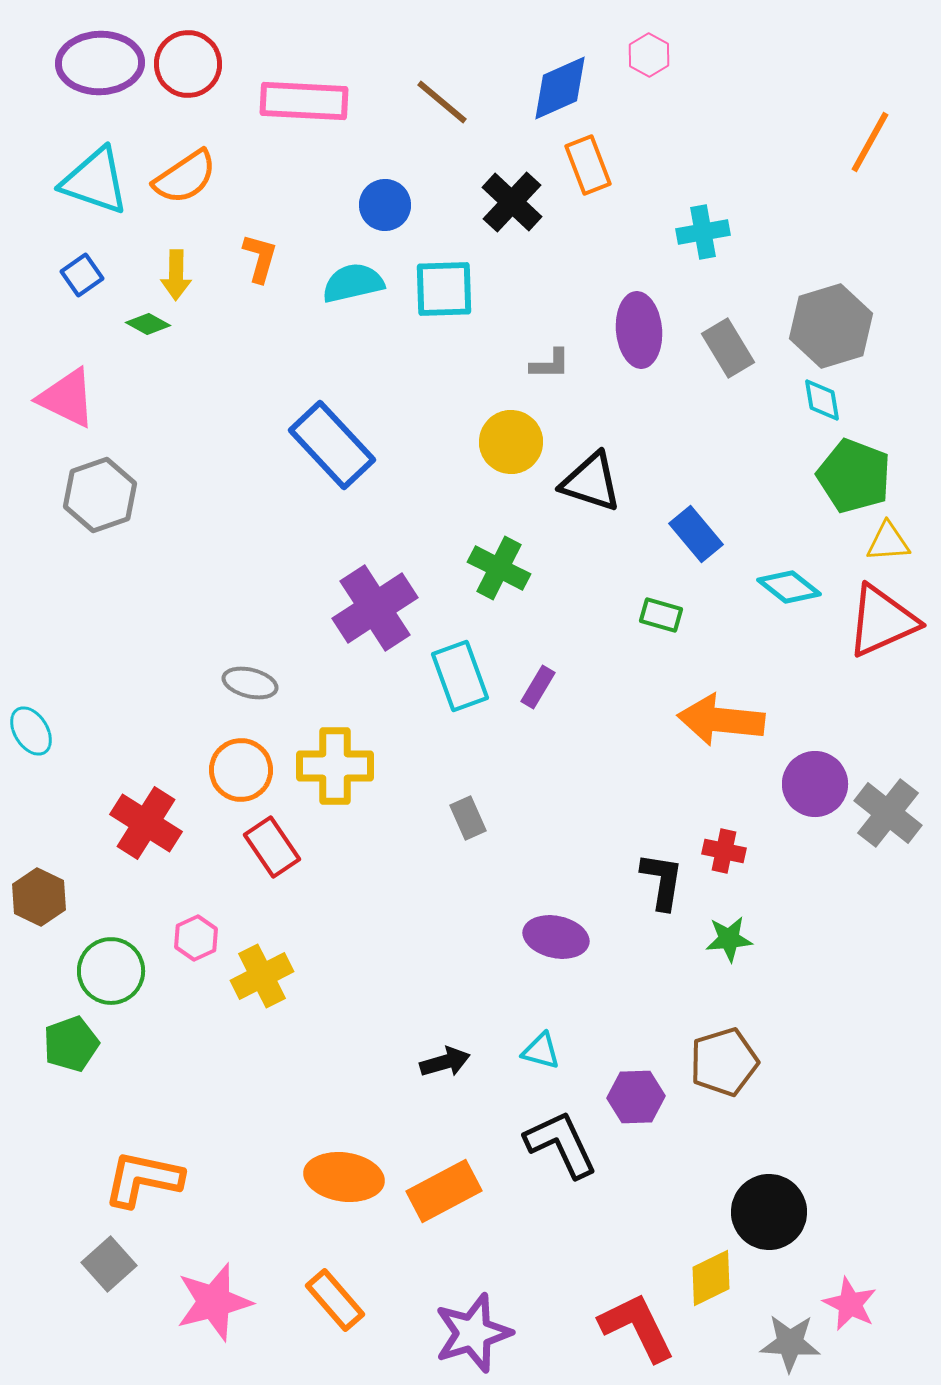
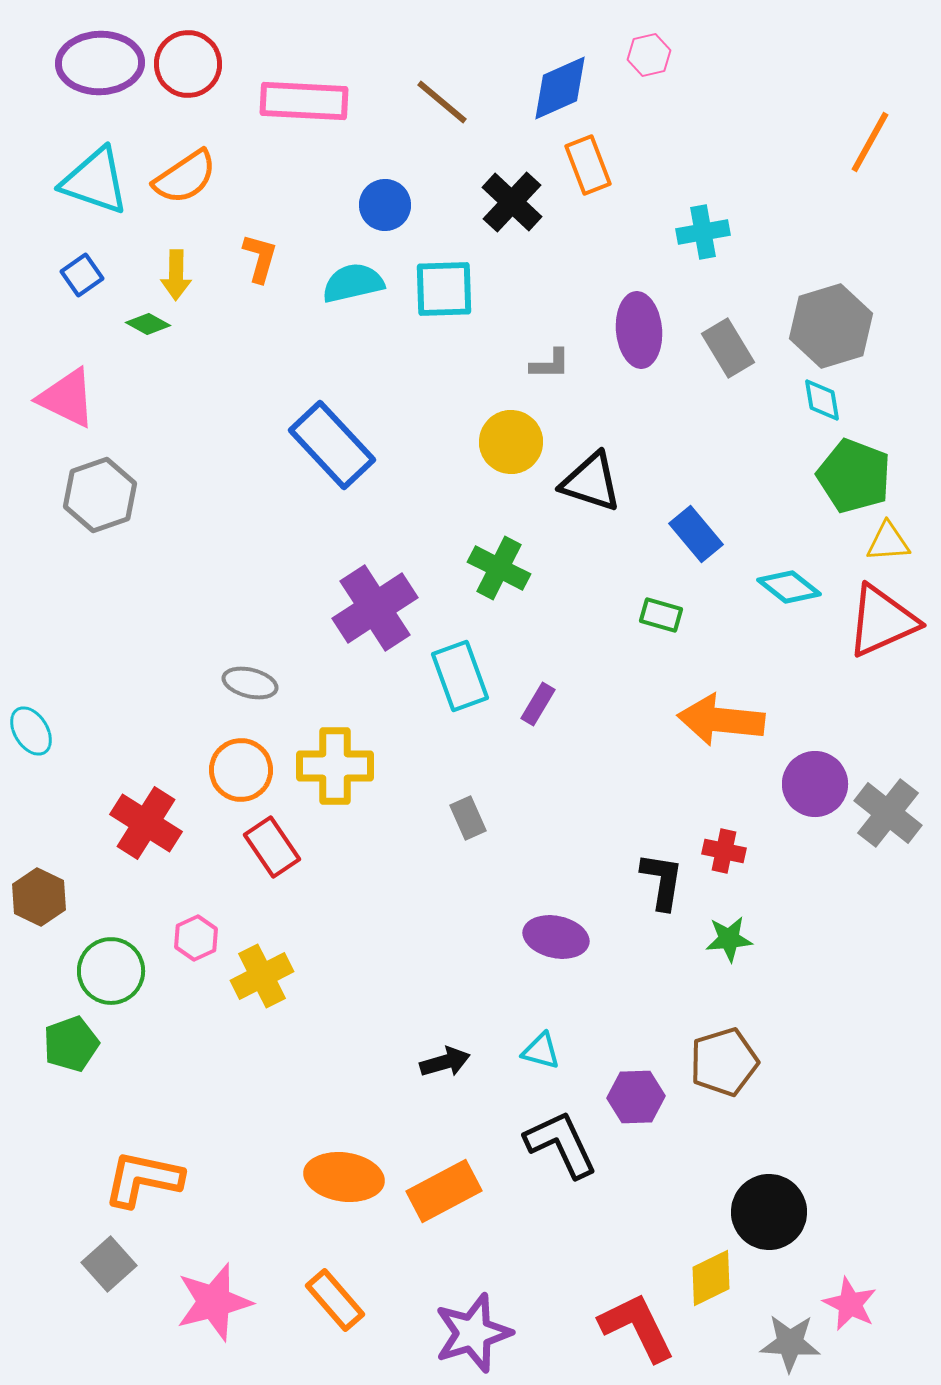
pink hexagon at (649, 55): rotated 18 degrees clockwise
purple rectangle at (538, 687): moved 17 px down
